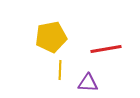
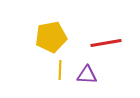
red line: moved 6 px up
purple triangle: moved 1 px left, 8 px up
